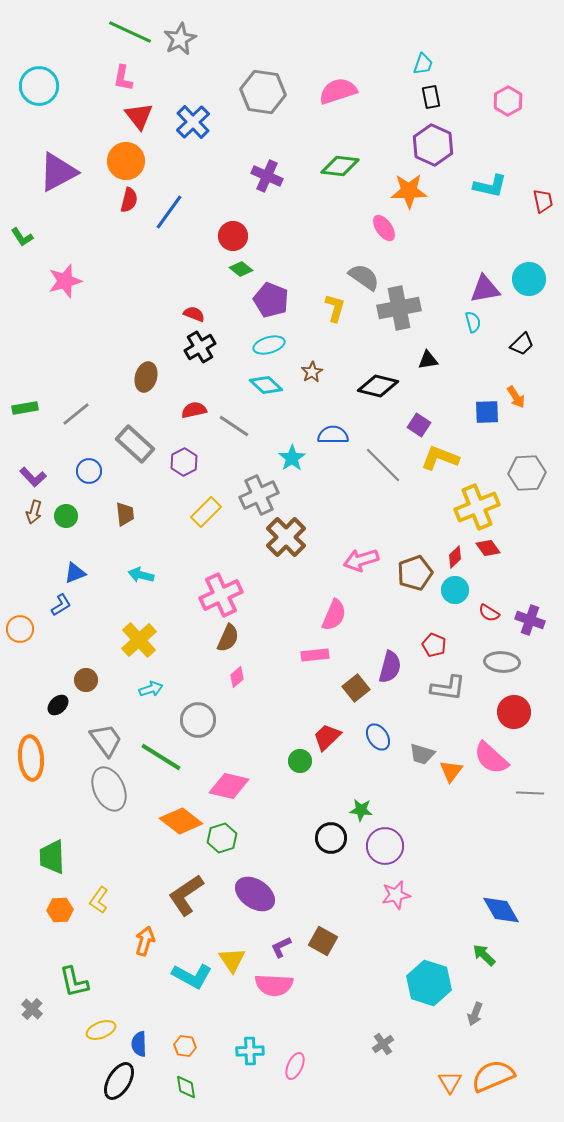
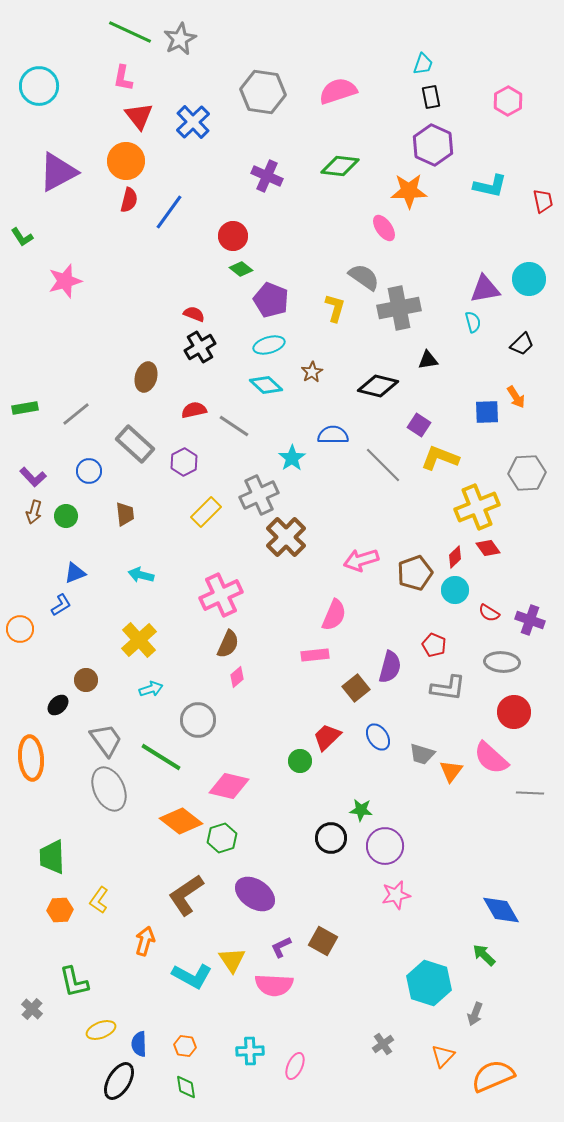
brown semicircle at (228, 638): moved 6 px down
orange triangle at (450, 1082): moved 7 px left, 26 px up; rotated 15 degrees clockwise
